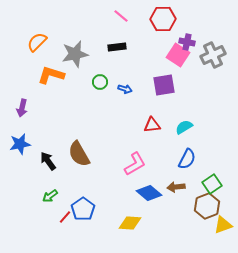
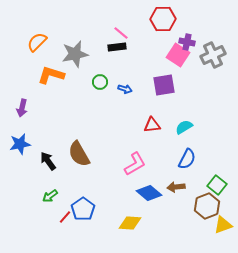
pink line: moved 17 px down
green square: moved 5 px right, 1 px down; rotated 18 degrees counterclockwise
